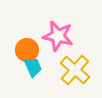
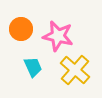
orange circle: moved 6 px left, 21 px up
